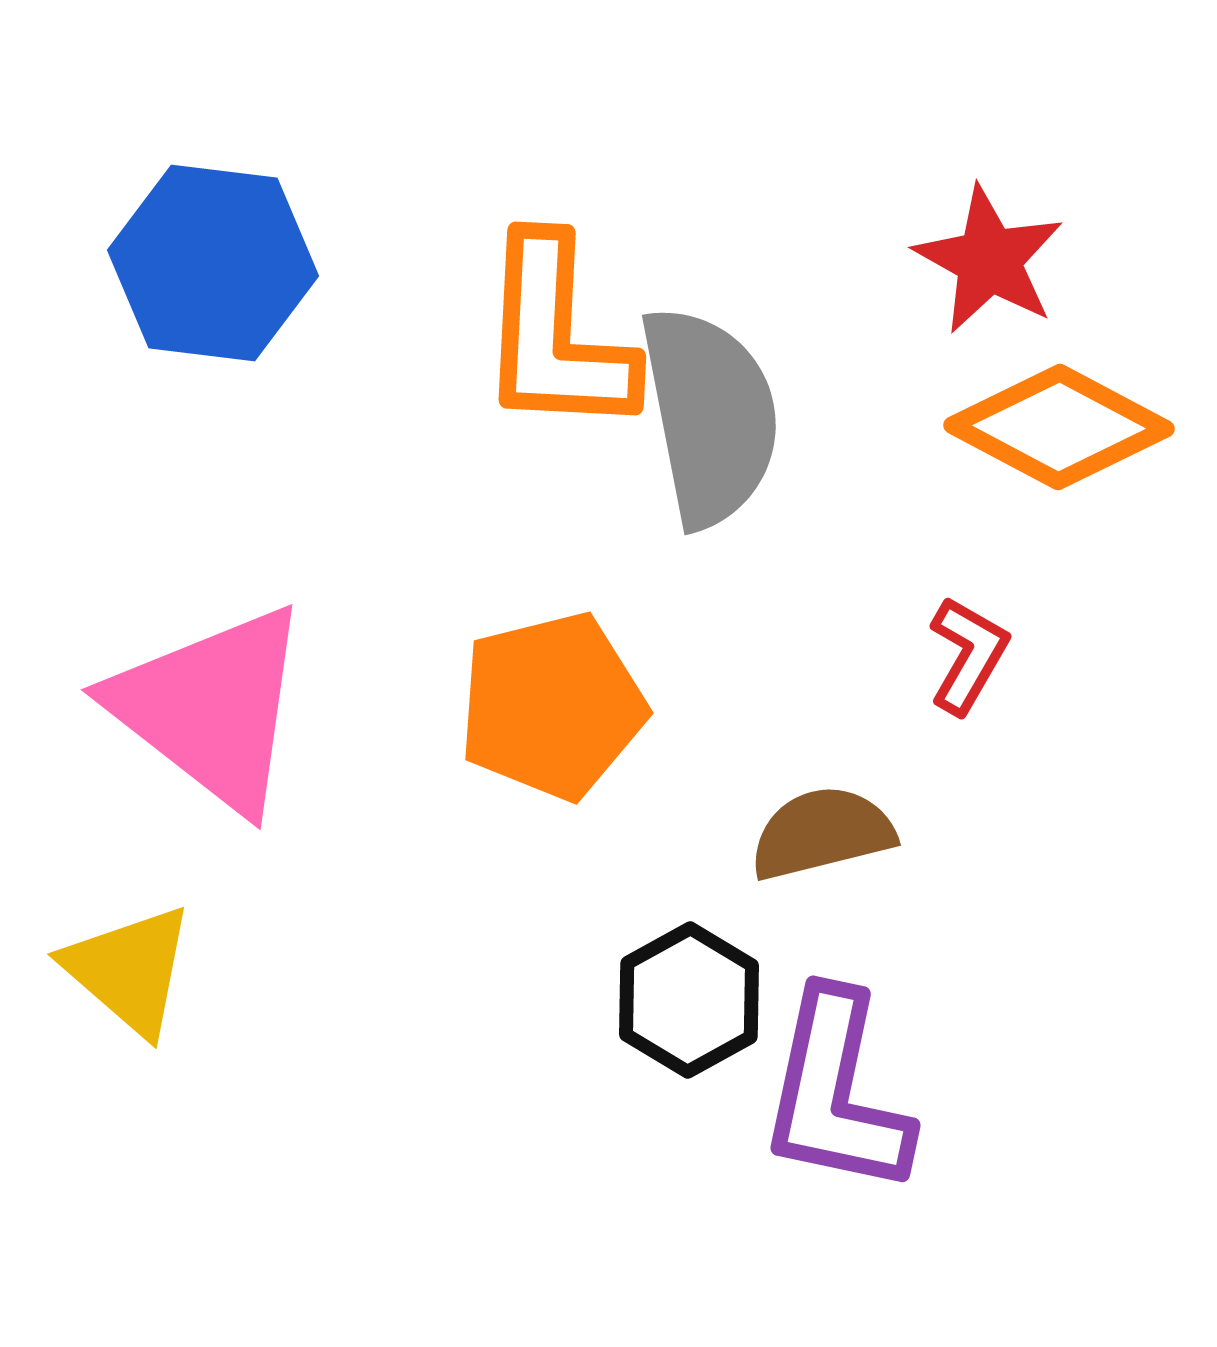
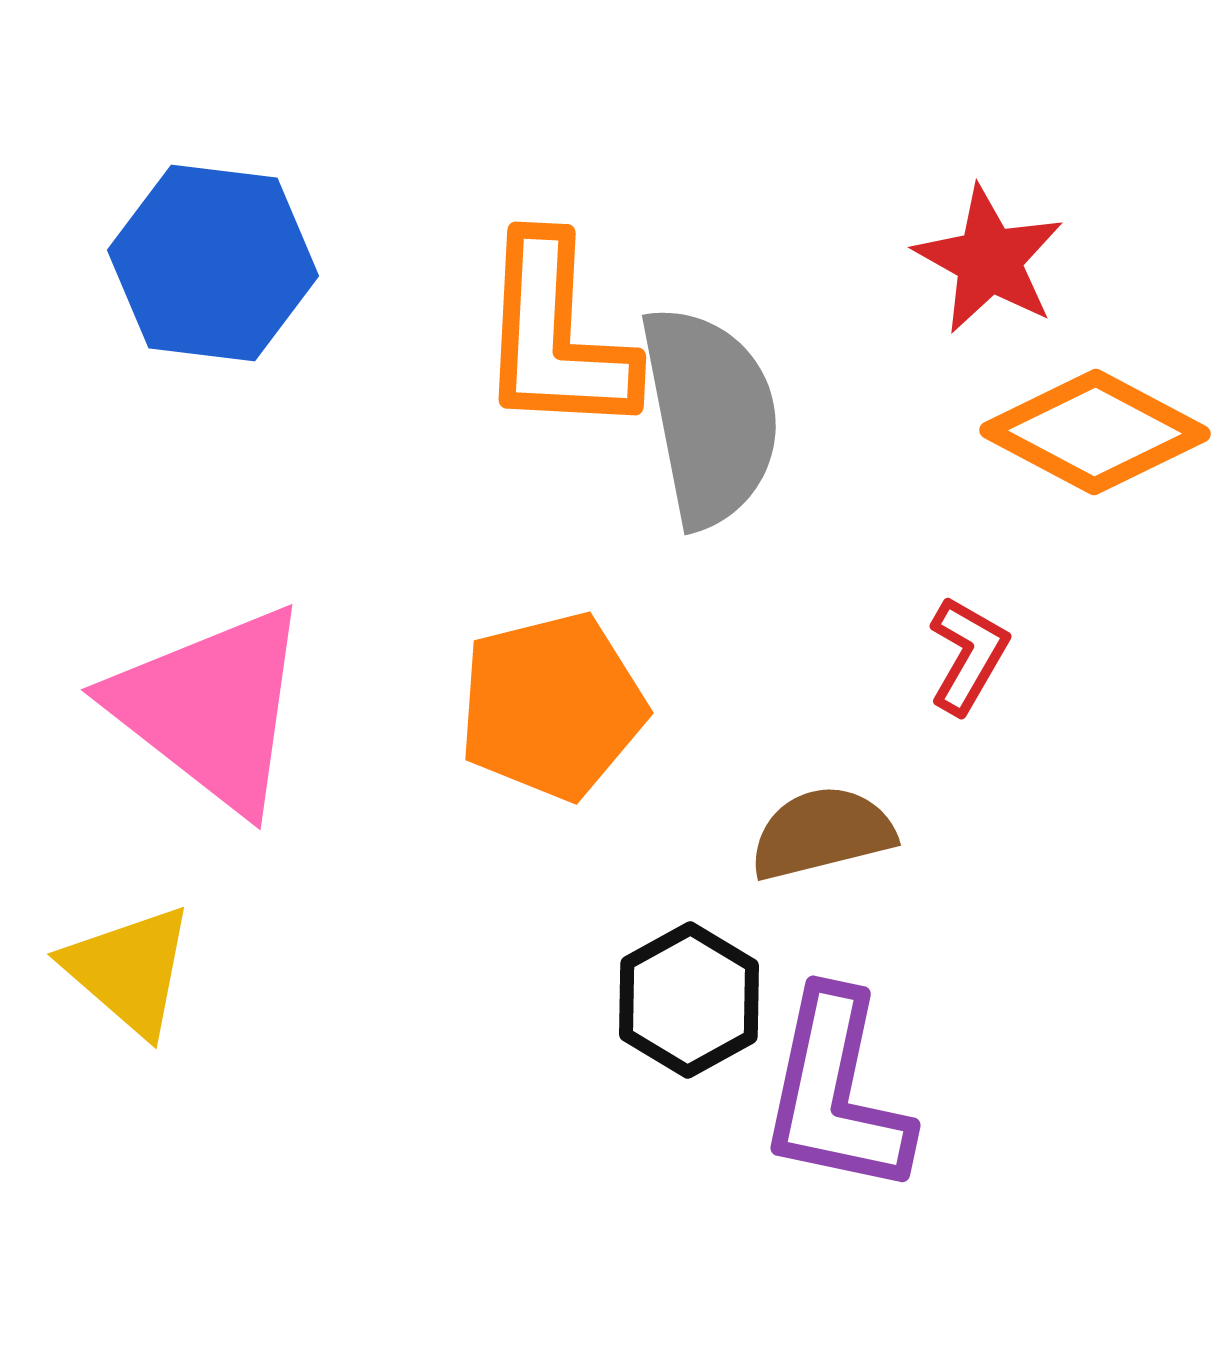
orange diamond: moved 36 px right, 5 px down
